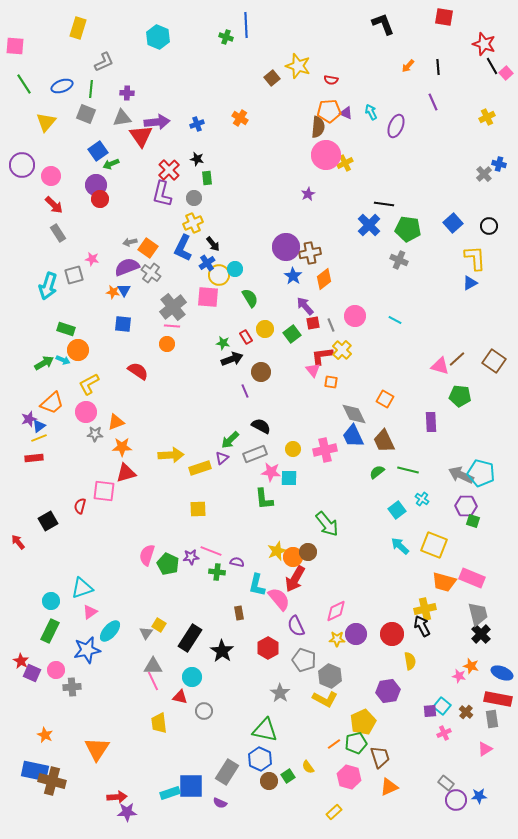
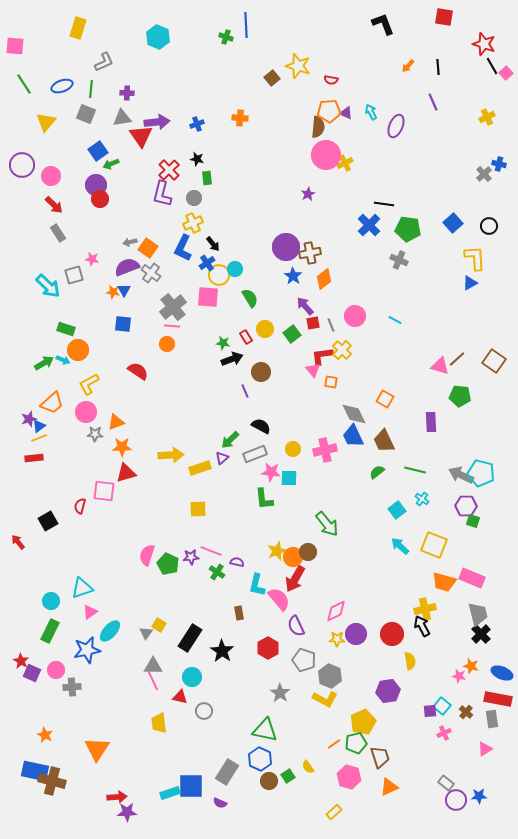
orange cross at (240, 118): rotated 28 degrees counterclockwise
cyan arrow at (48, 286): rotated 64 degrees counterclockwise
green line at (408, 470): moved 7 px right
green cross at (217, 572): rotated 28 degrees clockwise
